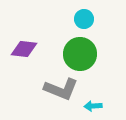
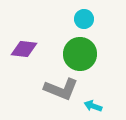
cyan arrow: rotated 24 degrees clockwise
